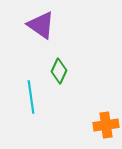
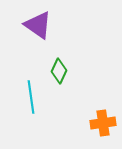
purple triangle: moved 3 px left
orange cross: moved 3 px left, 2 px up
